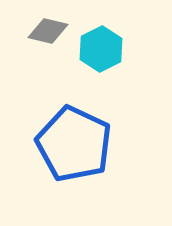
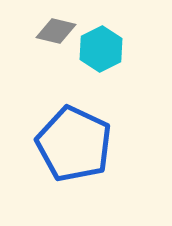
gray diamond: moved 8 px right
